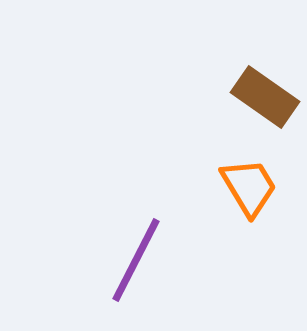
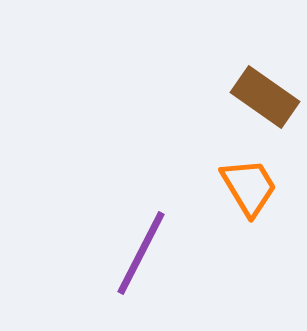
purple line: moved 5 px right, 7 px up
